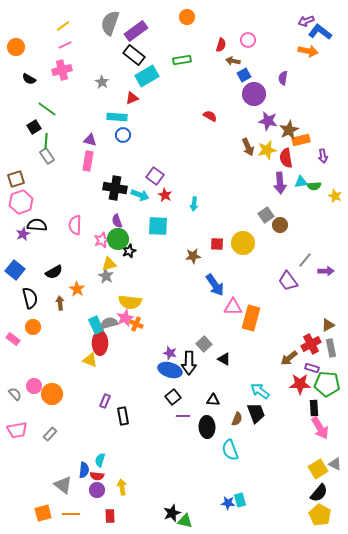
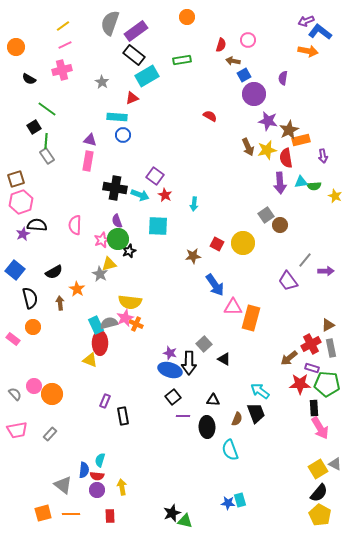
red square at (217, 244): rotated 24 degrees clockwise
gray star at (106, 276): moved 6 px left, 2 px up
